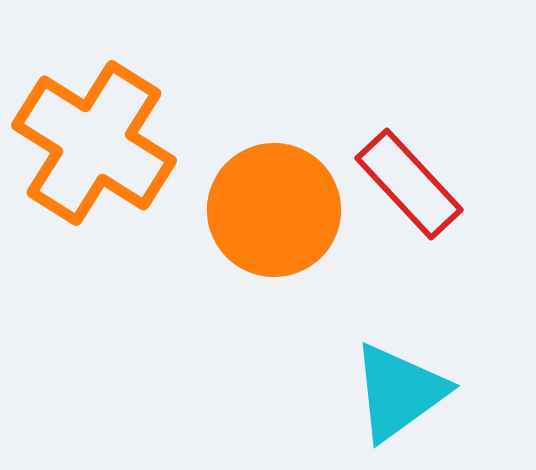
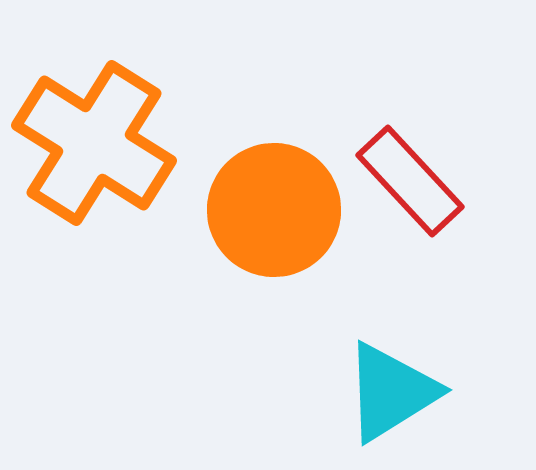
red rectangle: moved 1 px right, 3 px up
cyan triangle: moved 8 px left; rotated 4 degrees clockwise
